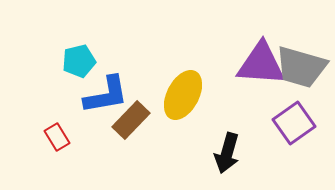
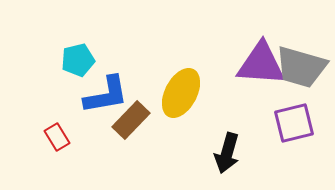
cyan pentagon: moved 1 px left, 1 px up
yellow ellipse: moved 2 px left, 2 px up
purple square: rotated 21 degrees clockwise
